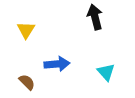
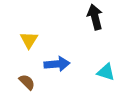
yellow triangle: moved 3 px right, 10 px down
cyan triangle: rotated 30 degrees counterclockwise
